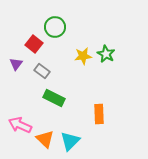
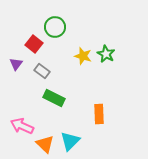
yellow star: rotated 24 degrees clockwise
pink arrow: moved 2 px right, 1 px down
orange triangle: moved 5 px down
